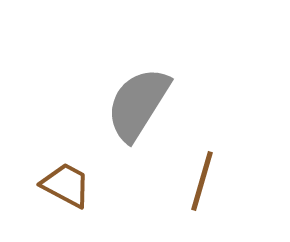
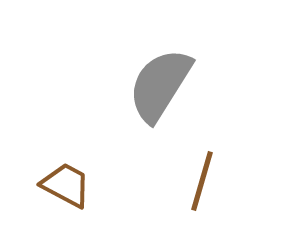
gray semicircle: moved 22 px right, 19 px up
